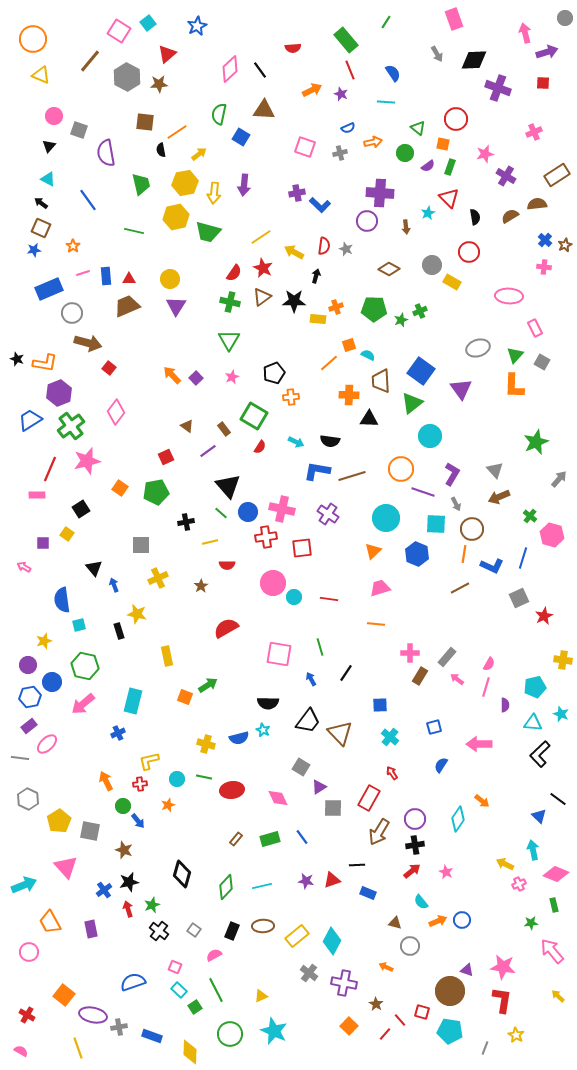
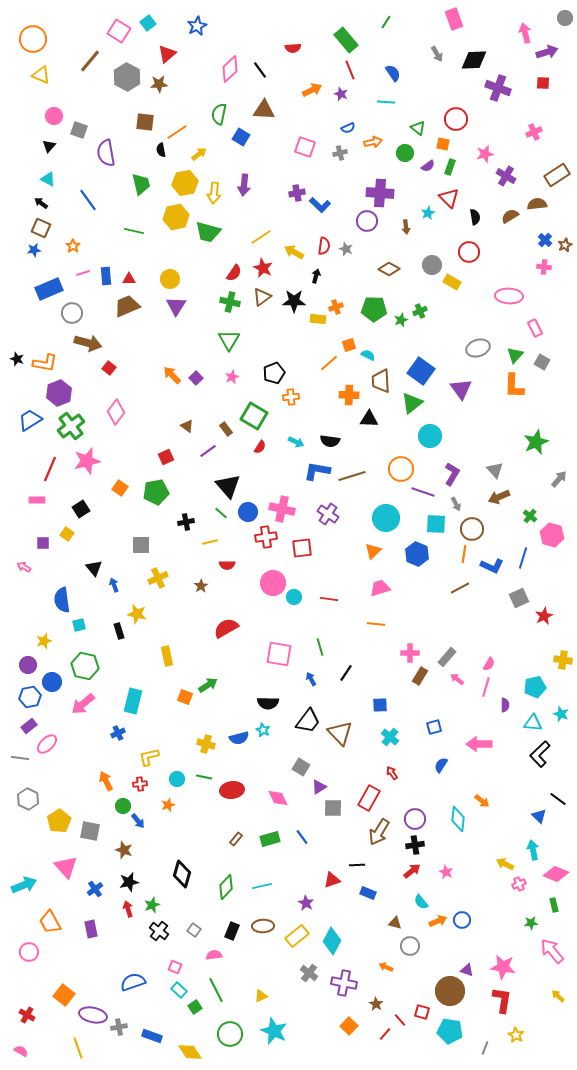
brown rectangle at (224, 429): moved 2 px right
pink rectangle at (37, 495): moved 5 px down
yellow L-shape at (149, 761): moved 4 px up
cyan diamond at (458, 819): rotated 30 degrees counterclockwise
purple star at (306, 881): moved 22 px down; rotated 21 degrees clockwise
blue cross at (104, 890): moved 9 px left, 1 px up
pink semicircle at (214, 955): rotated 21 degrees clockwise
yellow diamond at (190, 1052): rotated 35 degrees counterclockwise
